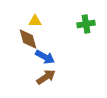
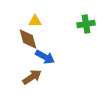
brown arrow: moved 14 px left
